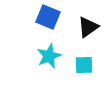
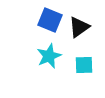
blue square: moved 2 px right, 3 px down
black triangle: moved 9 px left
